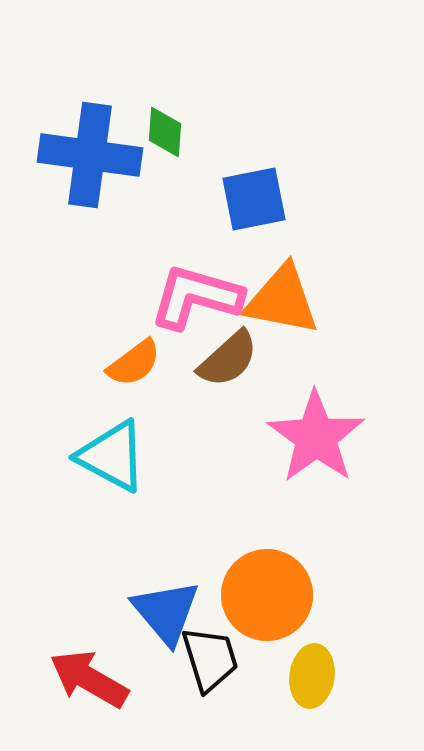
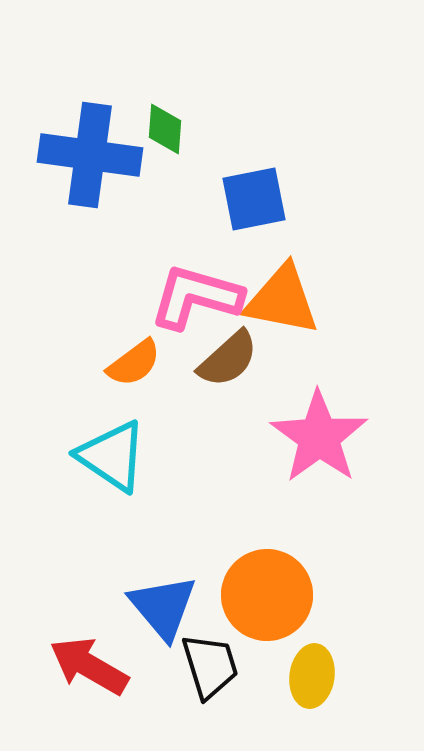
green diamond: moved 3 px up
pink star: moved 3 px right
cyan triangle: rotated 6 degrees clockwise
blue triangle: moved 3 px left, 5 px up
black trapezoid: moved 7 px down
red arrow: moved 13 px up
